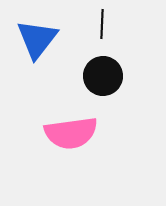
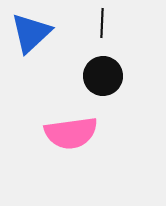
black line: moved 1 px up
blue triangle: moved 6 px left, 6 px up; rotated 9 degrees clockwise
